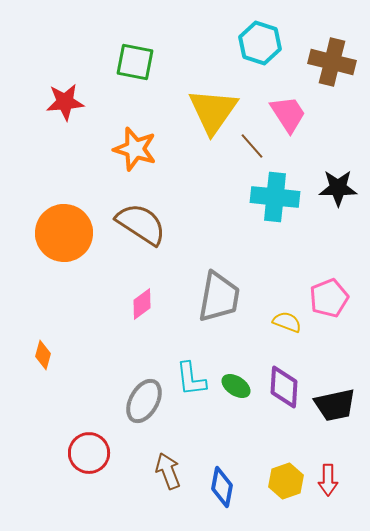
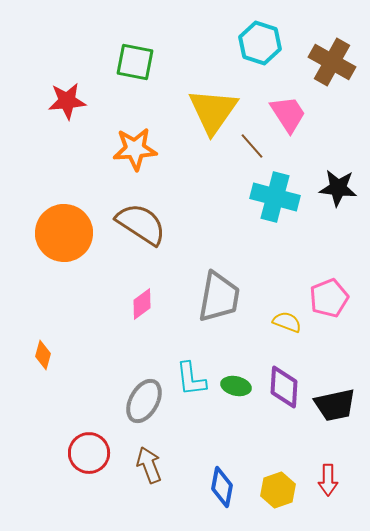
brown cross: rotated 15 degrees clockwise
red star: moved 2 px right, 1 px up
orange star: rotated 21 degrees counterclockwise
black star: rotated 6 degrees clockwise
cyan cross: rotated 9 degrees clockwise
green ellipse: rotated 20 degrees counterclockwise
brown arrow: moved 19 px left, 6 px up
yellow hexagon: moved 8 px left, 9 px down
